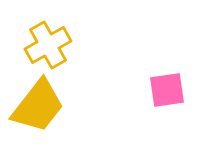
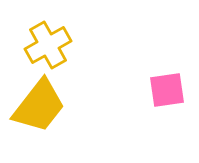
yellow trapezoid: moved 1 px right
